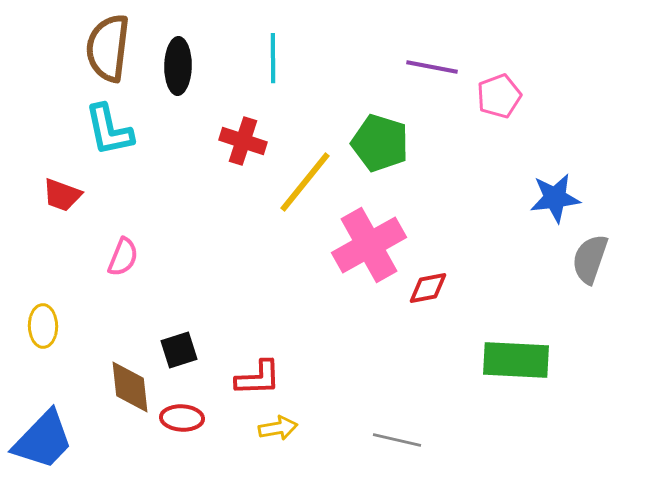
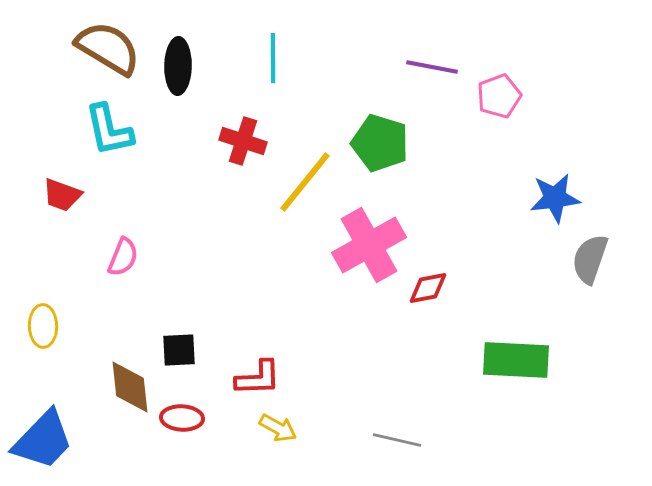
brown semicircle: rotated 114 degrees clockwise
black square: rotated 15 degrees clockwise
yellow arrow: rotated 39 degrees clockwise
